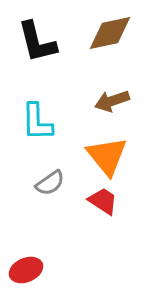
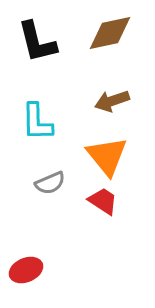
gray semicircle: rotated 12 degrees clockwise
